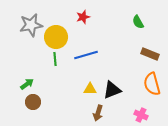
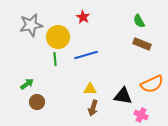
red star: rotated 24 degrees counterclockwise
green semicircle: moved 1 px right, 1 px up
yellow circle: moved 2 px right
brown rectangle: moved 8 px left, 10 px up
orange semicircle: rotated 100 degrees counterclockwise
black triangle: moved 11 px right, 6 px down; rotated 30 degrees clockwise
brown circle: moved 4 px right
brown arrow: moved 5 px left, 5 px up
